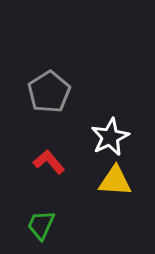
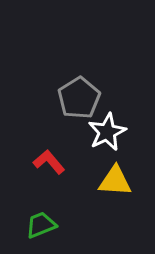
gray pentagon: moved 30 px right, 6 px down
white star: moved 3 px left, 5 px up
green trapezoid: rotated 44 degrees clockwise
